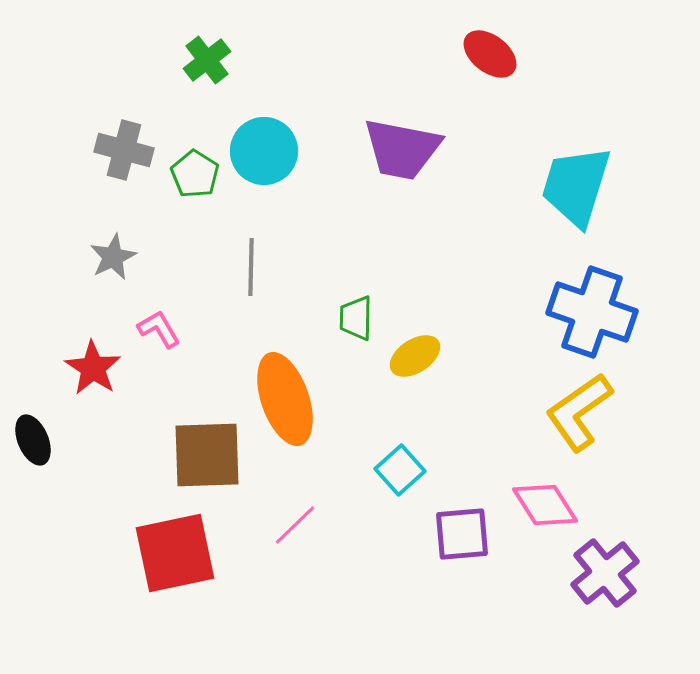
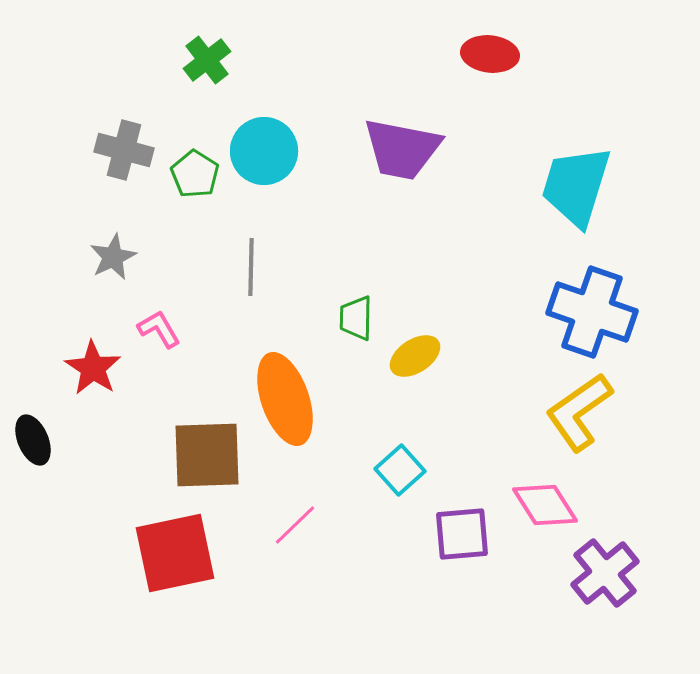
red ellipse: rotated 32 degrees counterclockwise
